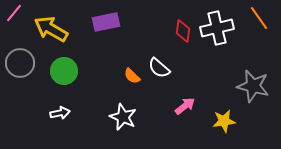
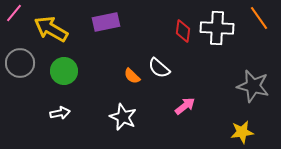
white cross: rotated 16 degrees clockwise
yellow star: moved 18 px right, 11 px down
